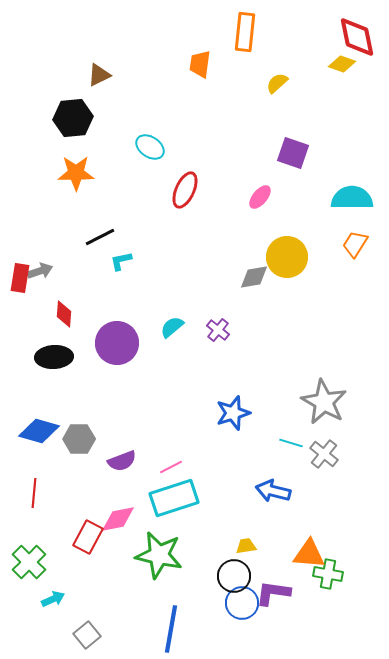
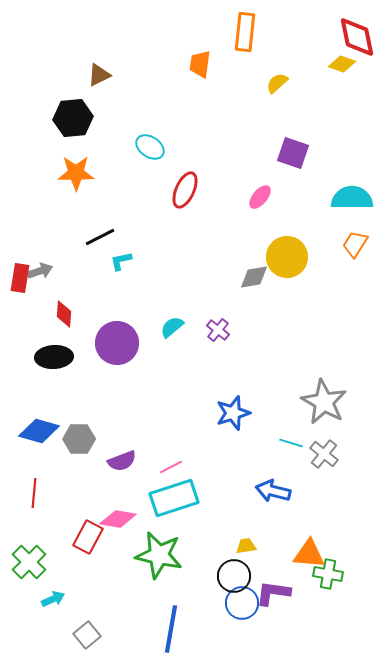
pink diamond at (118, 519): rotated 21 degrees clockwise
